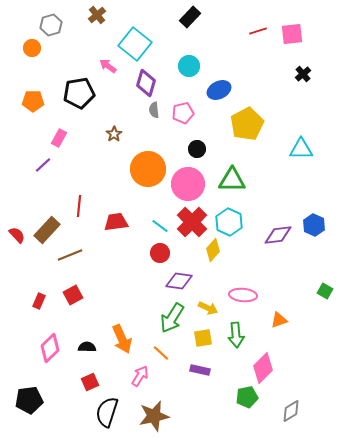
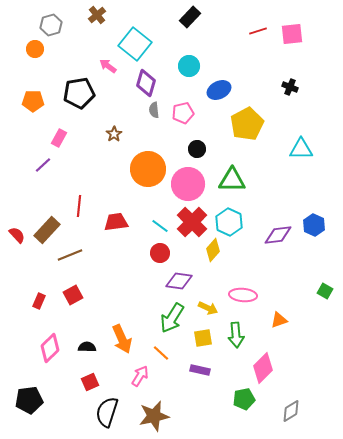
orange circle at (32, 48): moved 3 px right, 1 px down
black cross at (303, 74): moved 13 px left, 13 px down; rotated 28 degrees counterclockwise
green pentagon at (247, 397): moved 3 px left, 2 px down
